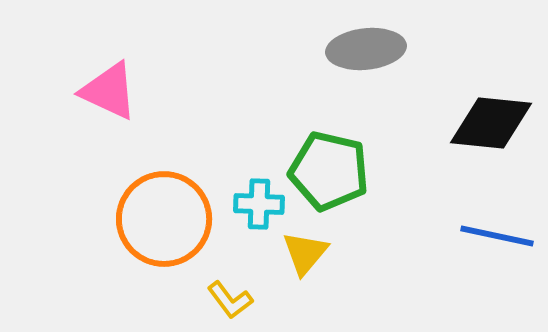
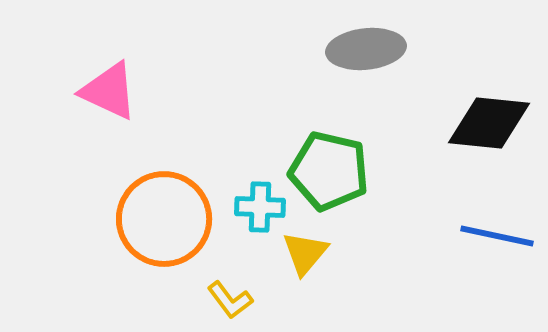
black diamond: moved 2 px left
cyan cross: moved 1 px right, 3 px down
